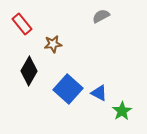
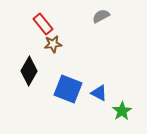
red rectangle: moved 21 px right
blue square: rotated 20 degrees counterclockwise
